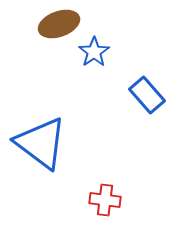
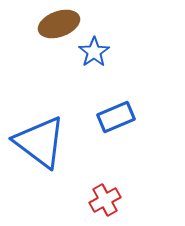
blue rectangle: moved 31 px left, 22 px down; rotated 72 degrees counterclockwise
blue triangle: moved 1 px left, 1 px up
red cross: rotated 36 degrees counterclockwise
